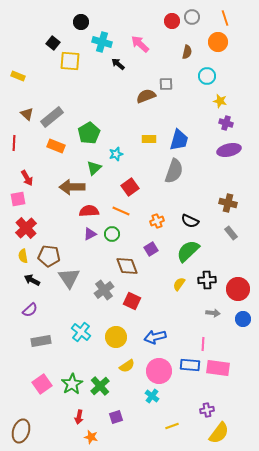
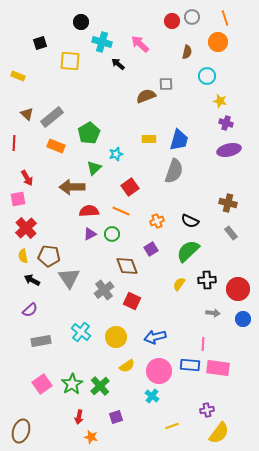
black square at (53, 43): moved 13 px left; rotated 32 degrees clockwise
